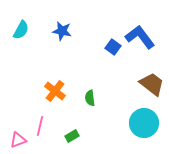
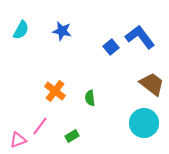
blue square: moved 2 px left; rotated 14 degrees clockwise
pink line: rotated 24 degrees clockwise
